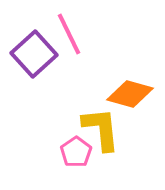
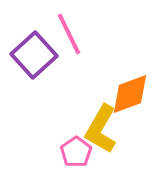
purple square: moved 1 px down
orange diamond: rotated 36 degrees counterclockwise
yellow L-shape: rotated 144 degrees counterclockwise
